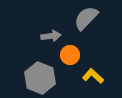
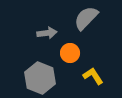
gray arrow: moved 4 px left, 3 px up
orange circle: moved 2 px up
yellow L-shape: rotated 15 degrees clockwise
